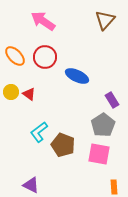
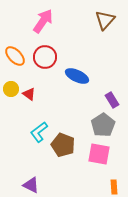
pink arrow: rotated 90 degrees clockwise
yellow circle: moved 3 px up
